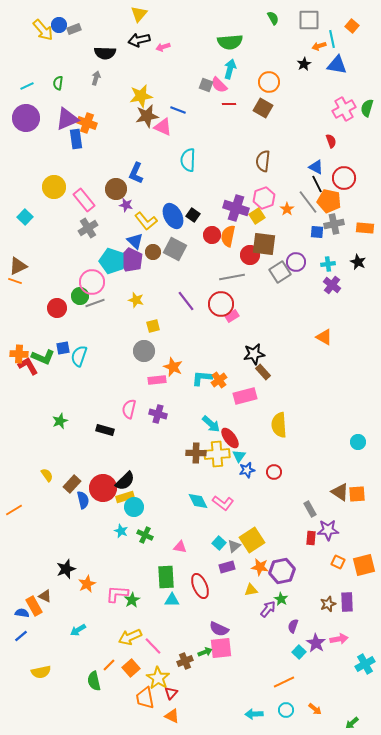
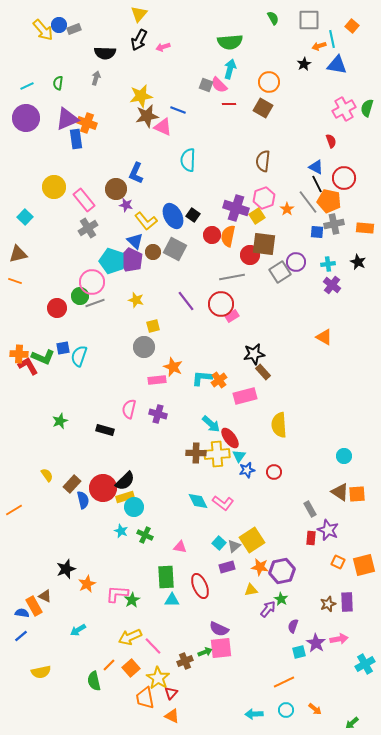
black arrow at (139, 40): rotated 50 degrees counterclockwise
brown triangle at (18, 266): moved 12 px up; rotated 12 degrees clockwise
gray circle at (144, 351): moved 4 px up
cyan circle at (358, 442): moved 14 px left, 14 px down
purple star at (328, 530): rotated 25 degrees clockwise
cyan square at (299, 652): rotated 32 degrees clockwise
